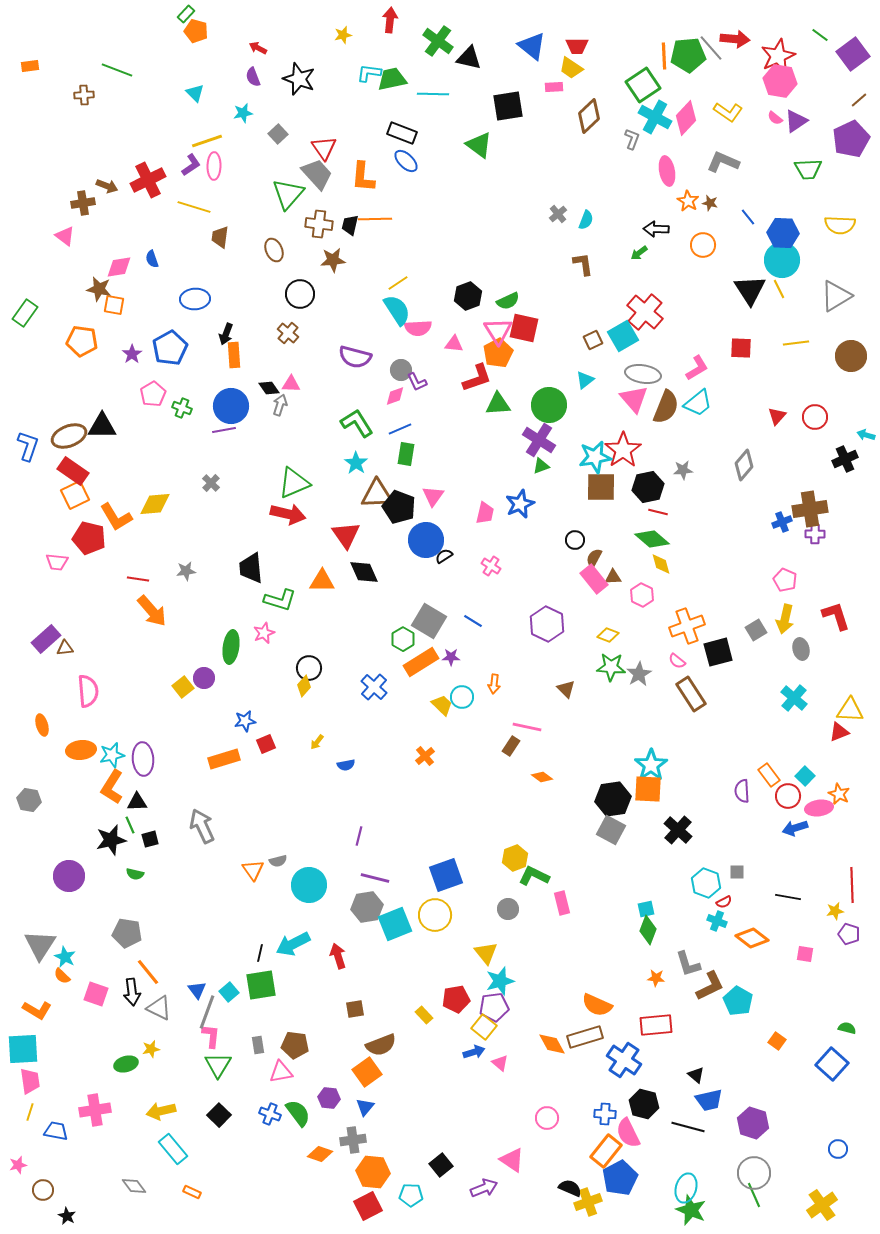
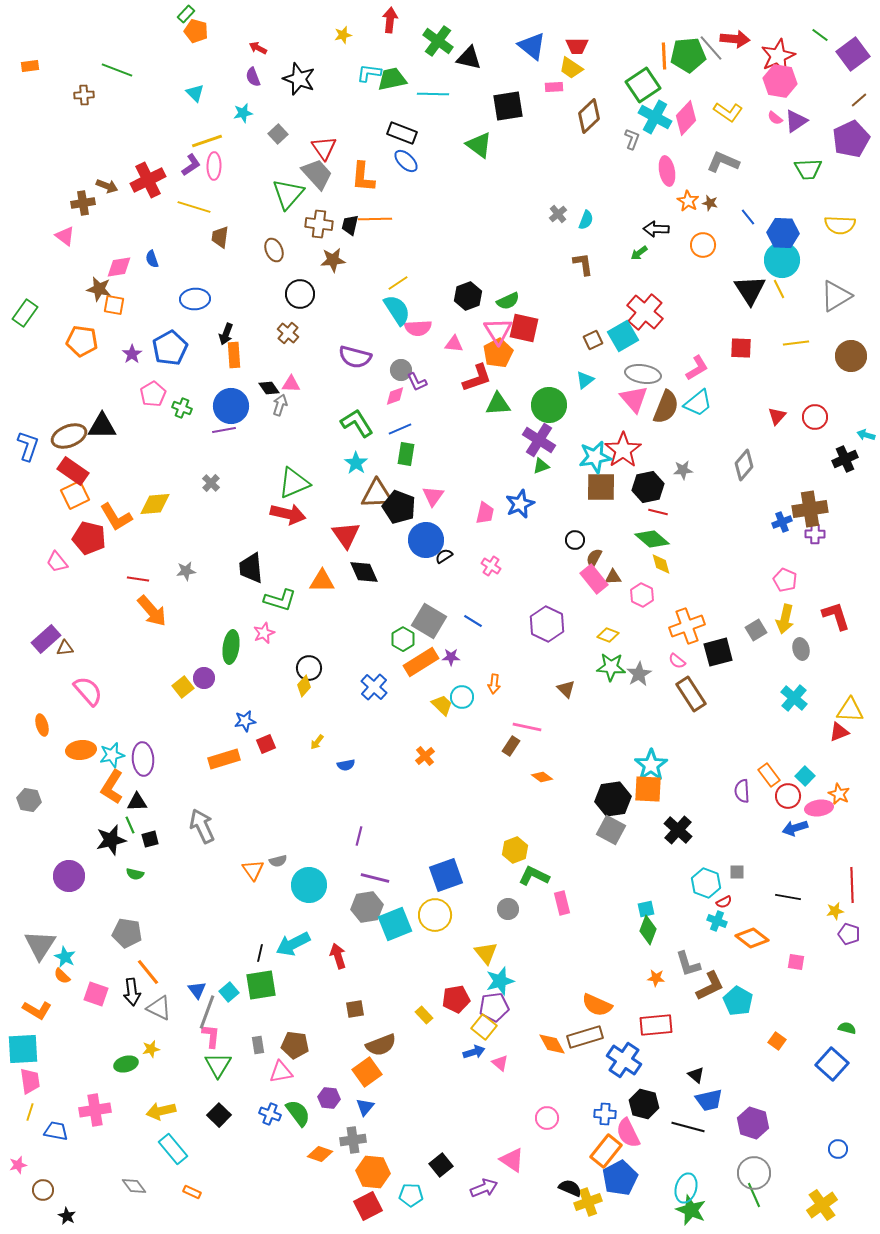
pink trapezoid at (57, 562): rotated 45 degrees clockwise
pink semicircle at (88, 691): rotated 36 degrees counterclockwise
yellow hexagon at (515, 858): moved 8 px up
pink square at (805, 954): moved 9 px left, 8 px down
